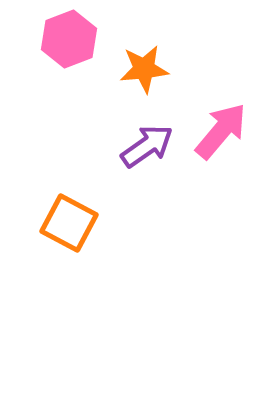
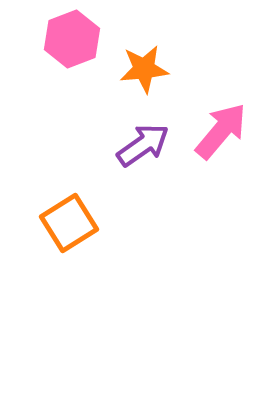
pink hexagon: moved 3 px right
purple arrow: moved 4 px left, 1 px up
orange square: rotated 30 degrees clockwise
